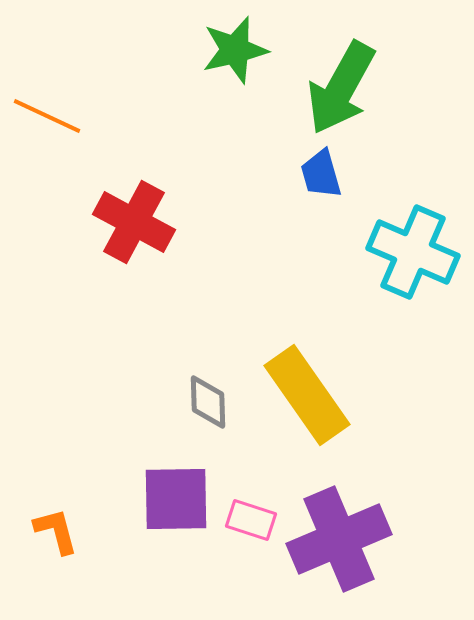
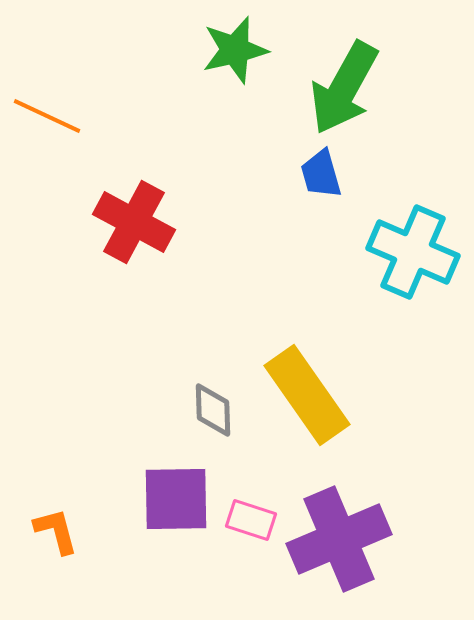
green arrow: moved 3 px right
gray diamond: moved 5 px right, 8 px down
